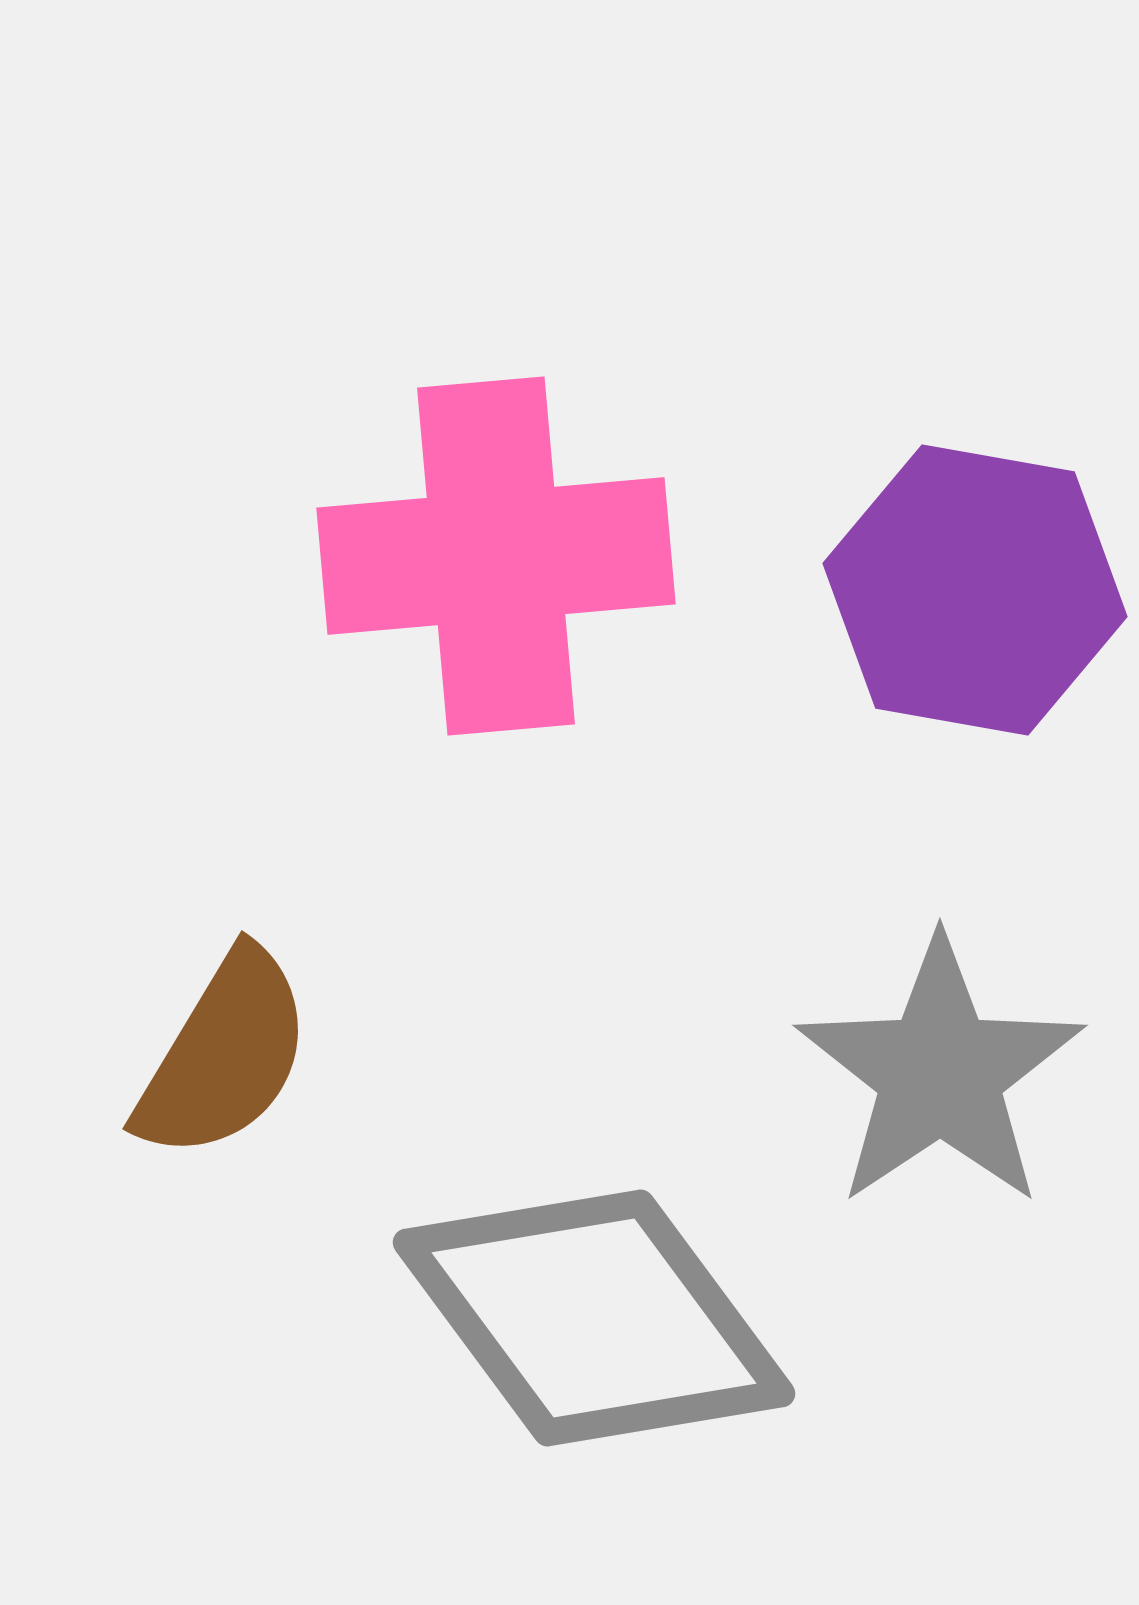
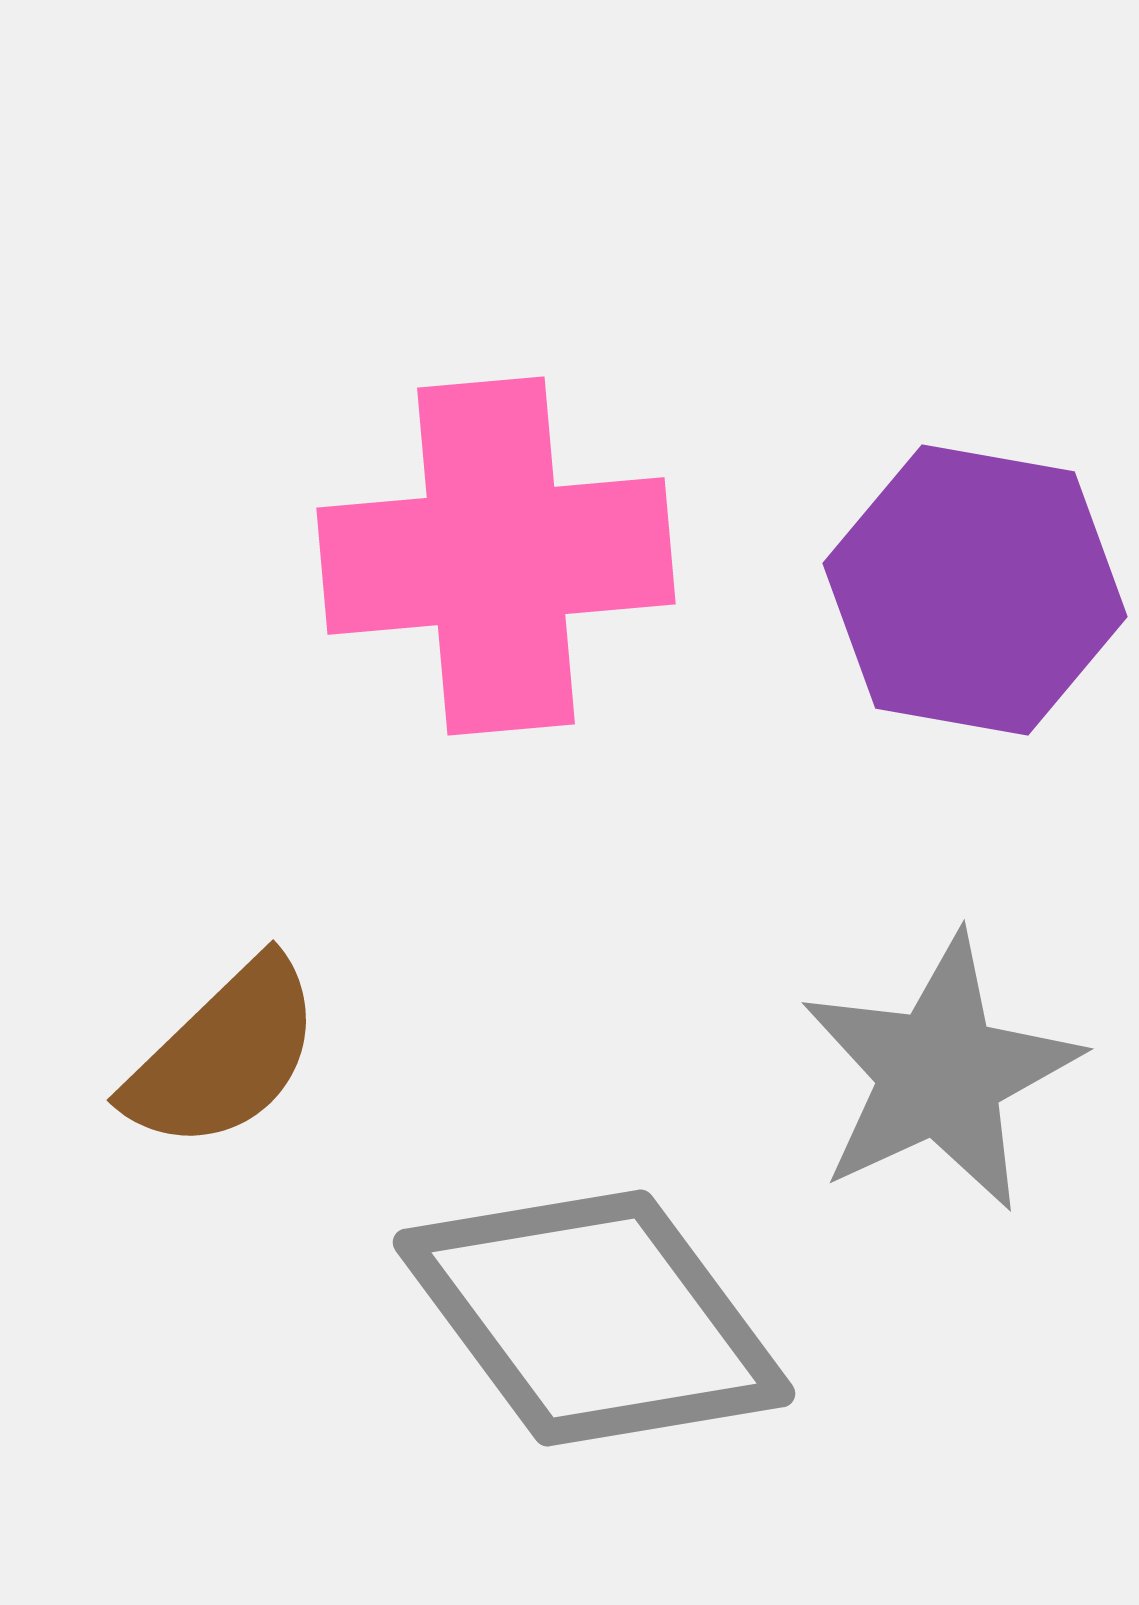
brown semicircle: rotated 15 degrees clockwise
gray star: rotated 9 degrees clockwise
